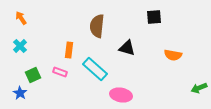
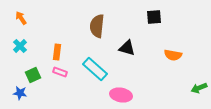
orange rectangle: moved 12 px left, 2 px down
blue star: rotated 24 degrees counterclockwise
